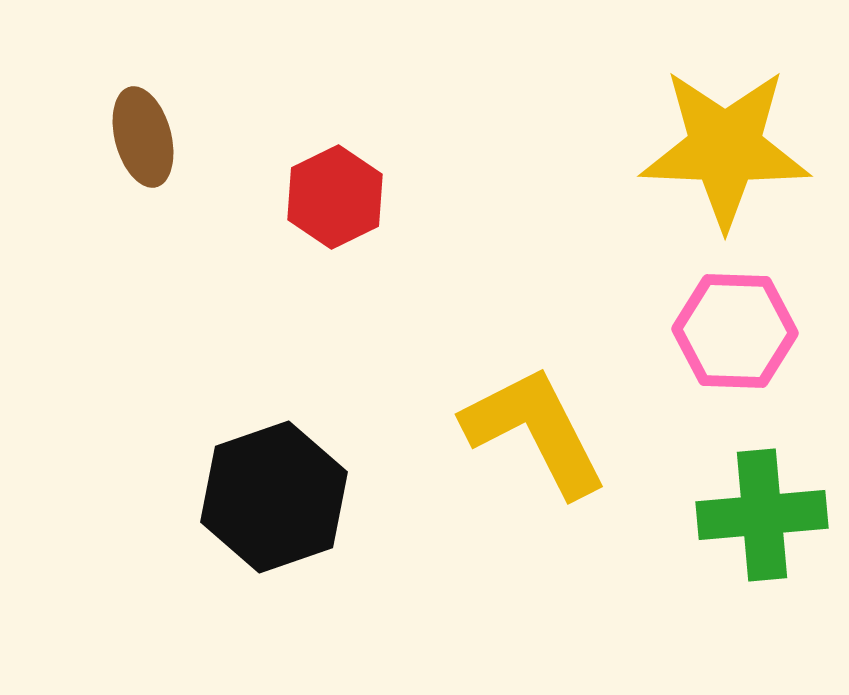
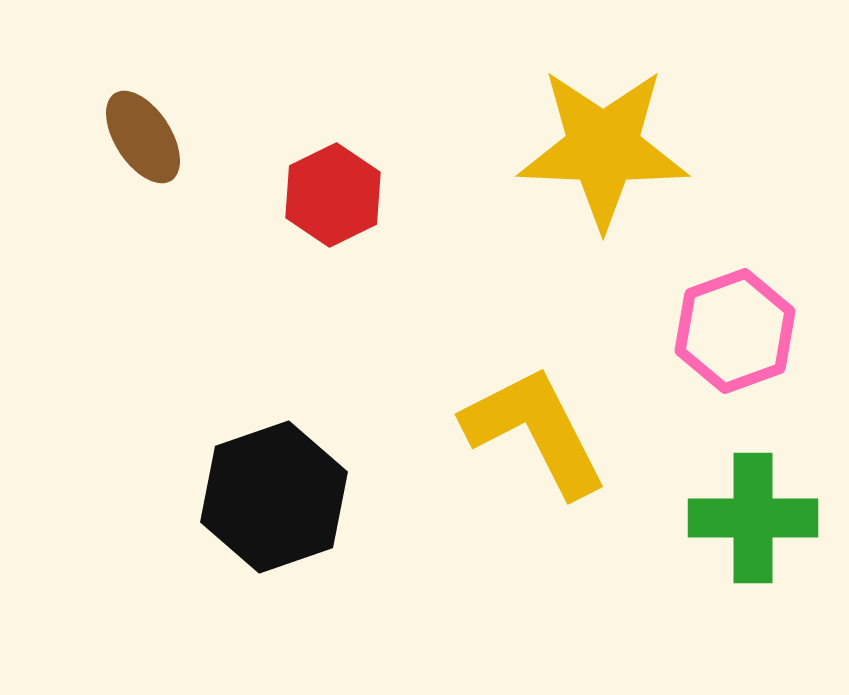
brown ellipse: rotated 18 degrees counterclockwise
yellow star: moved 122 px left
red hexagon: moved 2 px left, 2 px up
pink hexagon: rotated 22 degrees counterclockwise
green cross: moved 9 px left, 3 px down; rotated 5 degrees clockwise
